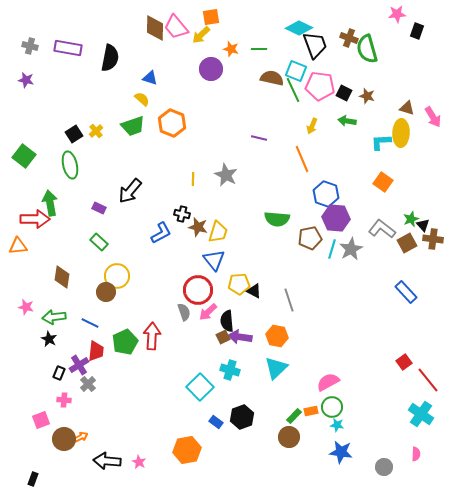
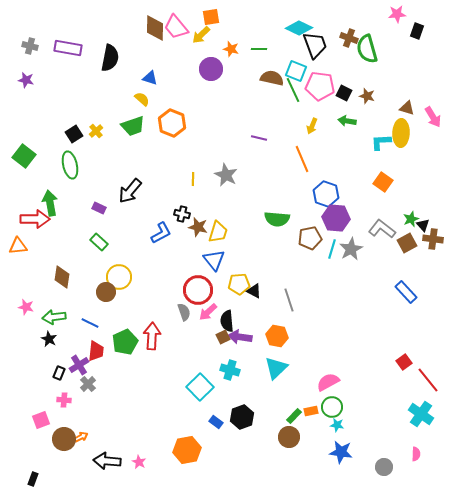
yellow circle at (117, 276): moved 2 px right, 1 px down
